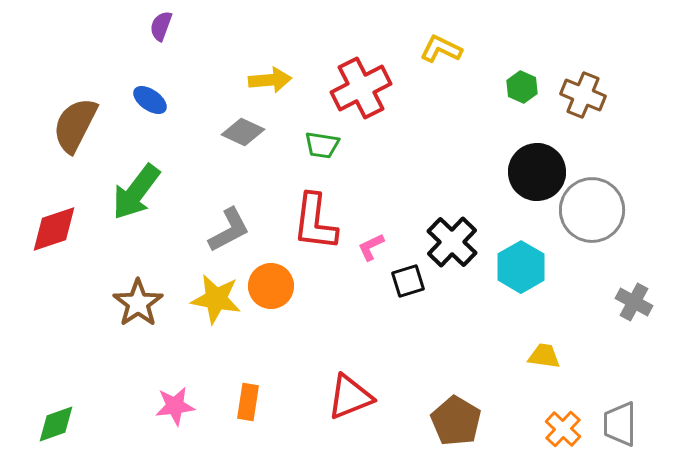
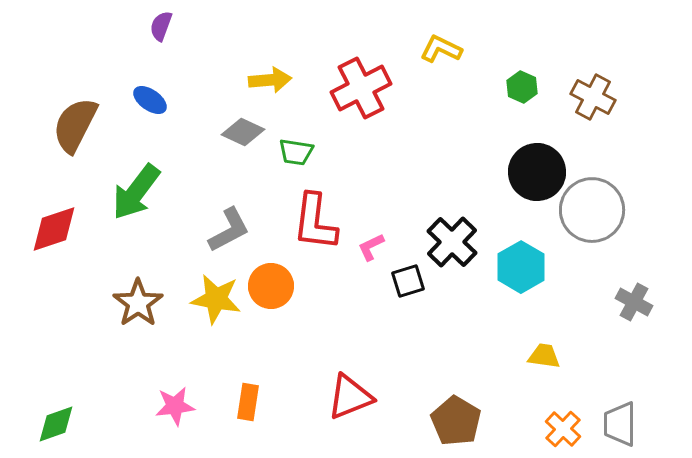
brown cross: moved 10 px right, 2 px down; rotated 6 degrees clockwise
green trapezoid: moved 26 px left, 7 px down
